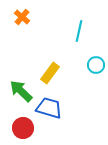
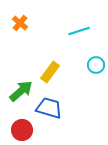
orange cross: moved 2 px left, 6 px down
cyan line: rotated 60 degrees clockwise
yellow rectangle: moved 1 px up
green arrow: rotated 95 degrees clockwise
red circle: moved 1 px left, 2 px down
